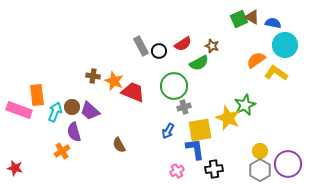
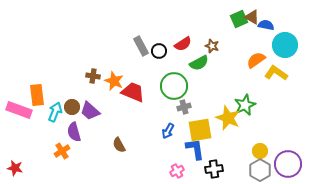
blue semicircle: moved 7 px left, 2 px down
